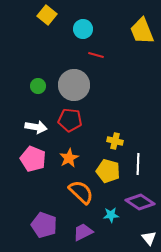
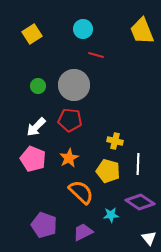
yellow square: moved 15 px left, 19 px down; rotated 18 degrees clockwise
white arrow: rotated 125 degrees clockwise
